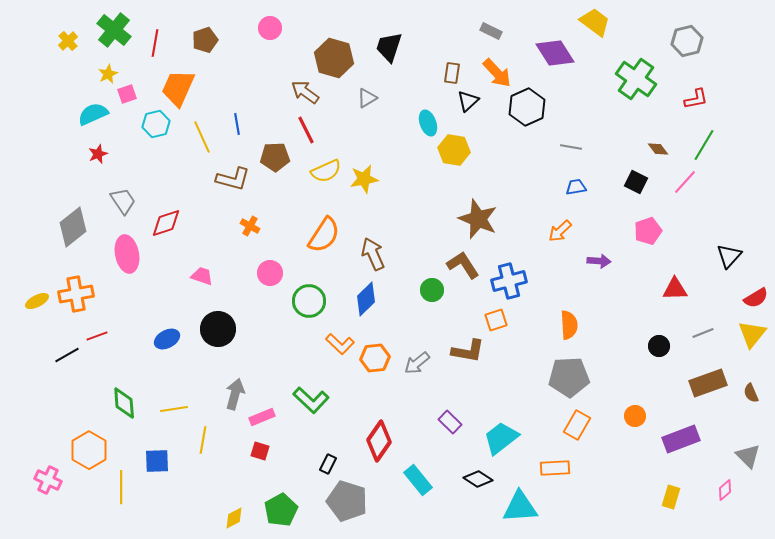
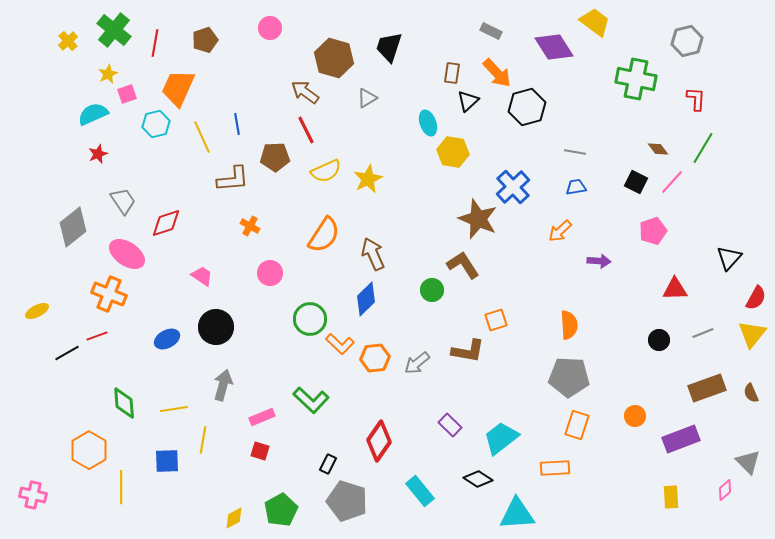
purple diamond at (555, 53): moved 1 px left, 6 px up
green cross at (636, 79): rotated 24 degrees counterclockwise
red L-shape at (696, 99): rotated 75 degrees counterclockwise
black hexagon at (527, 107): rotated 9 degrees clockwise
green line at (704, 145): moved 1 px left, 3 px down
gray line at (571, 147): moved 4 px right, 5 px down
yellow hexagon at (454, 150): moved 1 px left, 2 px down
brown L-shape at (233, 179): rotated 20 degrees counterclockwise
yellow star at (364, 179): moved 4 px right; rotated 16 degrees counterclockwise
pink line at (685, 182): moved 13 px left
pink pentagon at (648, 231): moved 5 px right
pink ellipse at (127, 254): rotated 45 degrees counterclockwise
black triangle at (729, 256): moved 2 px down
pink trapezoid at (202, 276): rotated 15 degrees clockwise
blue cross at (509, 281): moved 4 px right, 94 px up; rotated 28 degrees counterclockwise
orange cross at (76, 294): moved 33 px right; rotated 32 degrees clockwise
red semicircle at (756, 298): rotated 30 degrees counterclockwise
yellow ellipse at (37, 301): moved 10 px down
green circle at (309, 301): moved 1 px right, 18 px down
black circle at (218, 329): moved 2 px left, 2 px up
black circle at (659, 346): moved 6 px up
black line at (67, 355): moved 2 px up
gray pentagon at (569, 377): rotated 6 degrees clockwise
brown rectangle at (708, 383): moved 1 px left, 5 px down
gray arrow at (235, 394): moved 12 px left, 9 px up
purple rectangle at (450, 422): moved 3 px down
orange rectangle at (577, 425): rotated 12 degrees counterclockwise
gray triangle at (748, 456): moved 6 px down
blue square at (157, 461): moved 10 px right
pink cross at (48, 480): moved 15 px left, 15 px down; rotated 12 degrees counterclockwise
cyan rectangle at (418, 480): moved 2 px right, 11 px down
yellow rectangle at (671, 497): rotated 20 degrees counterclockwise
cyan triangle at (520, 507): moved 3 px left, 7 px down
